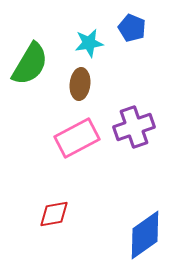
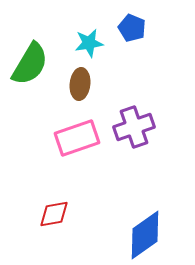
pink rectangle: rotated 9 degrees clockwise
